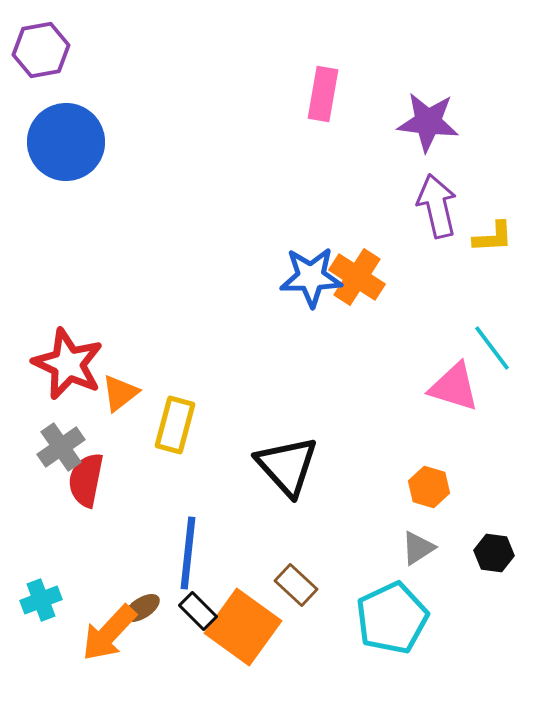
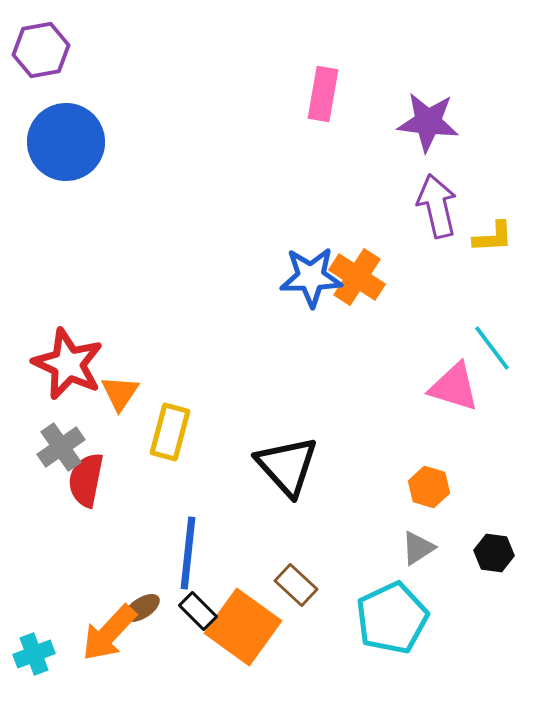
orange triangle: rotated 18 degrees counterclockwise
yellow rectangle: moved 5 px left, 7 px down
cyan cross: moved 7 px left, 54 px down
